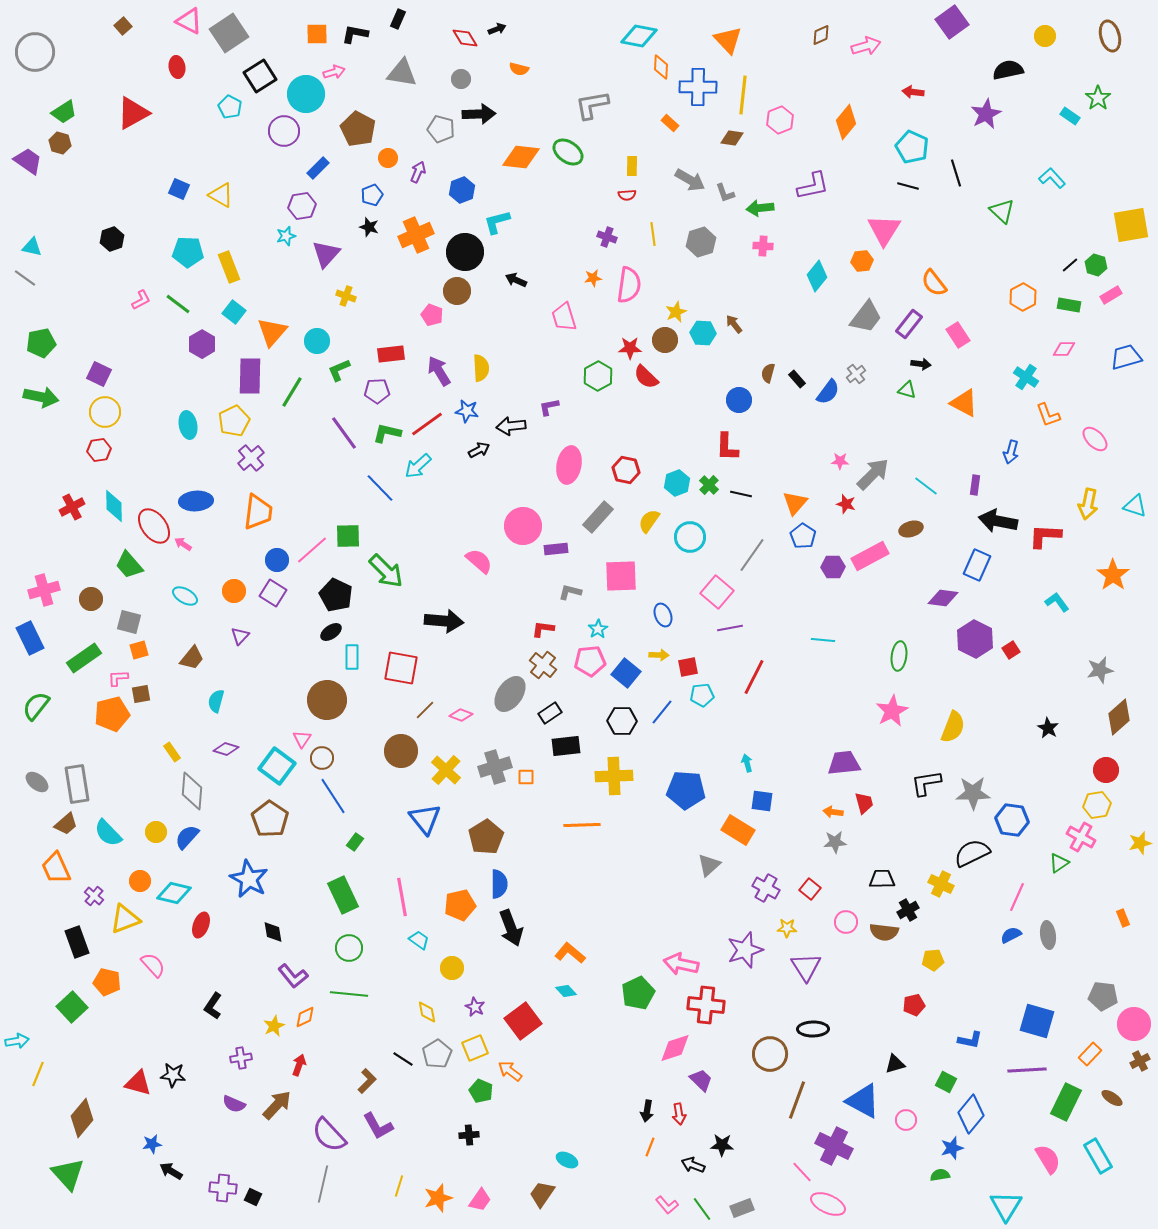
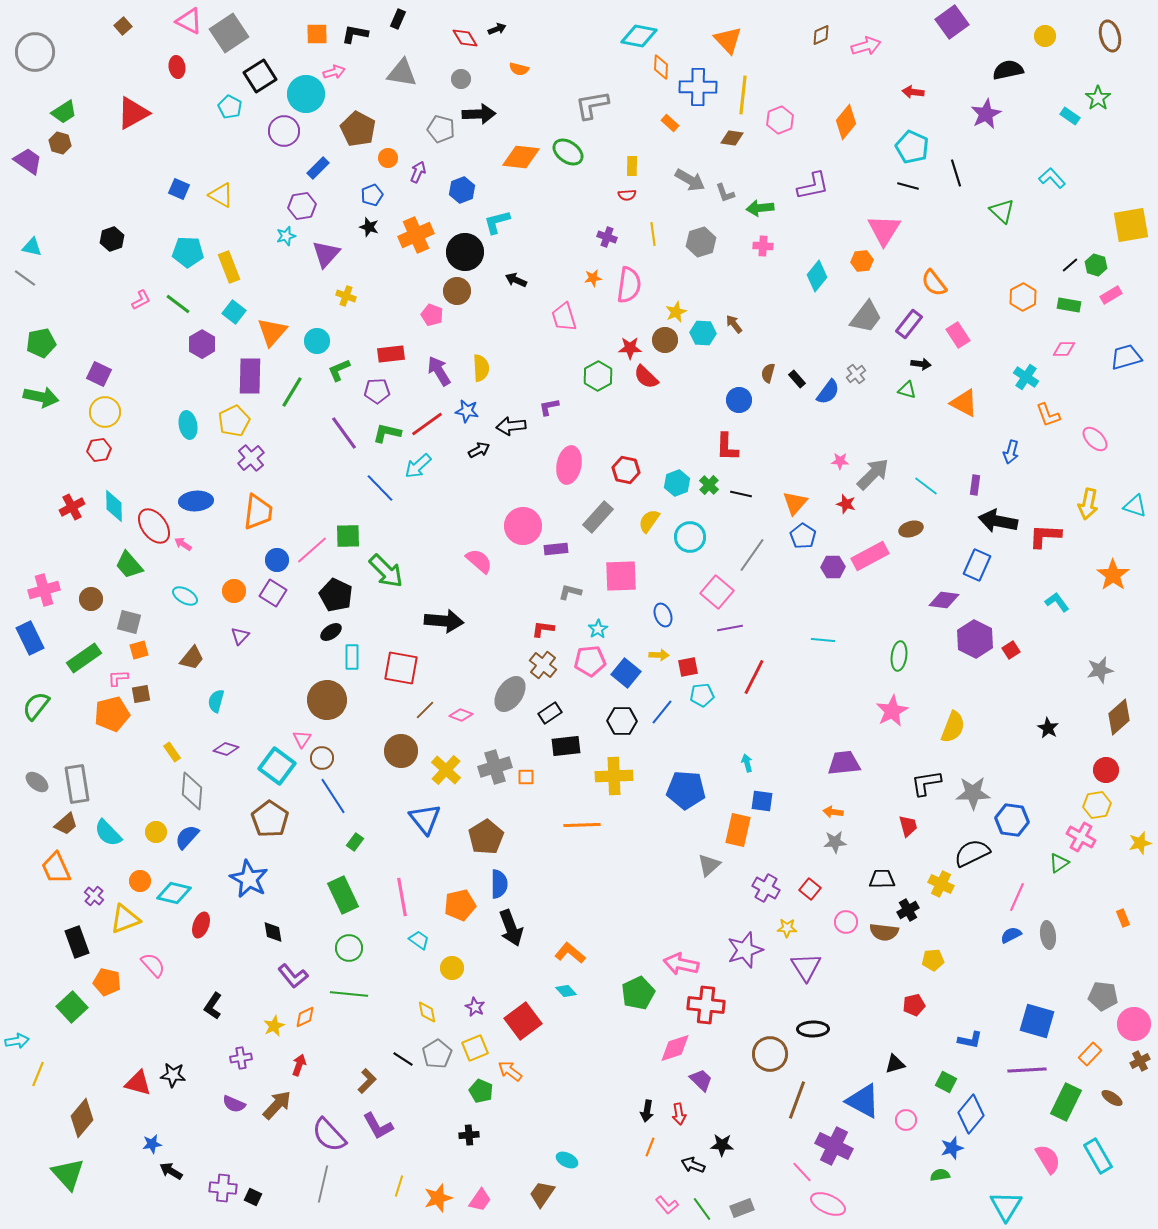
purple diamond at (943, 598): moved 1 px right, 2 px down
red trapezoid at (864, 803): moved 44 px right, 23 px down
orange rectangle at (738, 830): rotated 72 degrees clockwise
